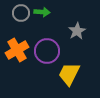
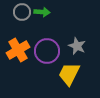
gray circle: moved 1 px right, 1 px up
gray star: moved 15 px down; rotated 18 degrees counterclockwise
orange cross: moved 1 px right
